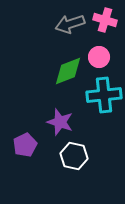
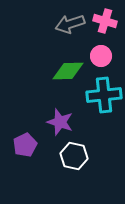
pink cross: moved 1 px down
pink circle: moved 2 px right, 1 px up
green diamond: rotated 20 degrees clockwise
